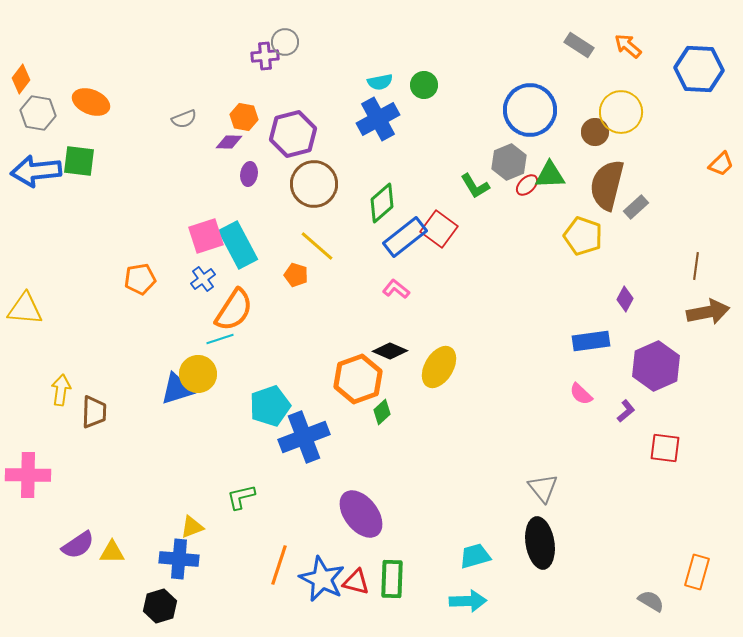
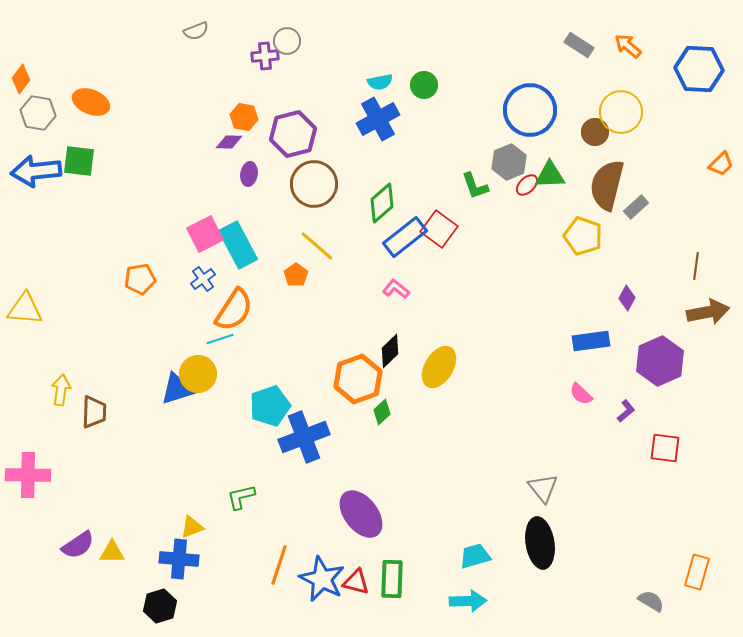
gray circle at (285, 42): moved 2 px right, 1 px up
gray semicircle at (184, 119): moved 12 px right, 88 px up
green L-shape at (475, 186): rotated 12 degrees clockwise
pink square at (206, 236): moved 1 px left, 2 px up; rotated 9 degrees counterclockwise
orange pentagon at (296, 275): rotated 20 degrees clockwise
purple diamond at (625, 299): moved 2 px right, 1 px up
black diamond at (390, 351): rotated 68 degrees counterclockwise
purple hexagon at (656, 366): moved 4 px right, 5 px up
